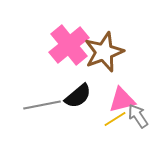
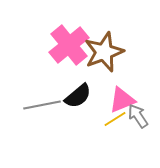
pink triangle: rotated 8 degrees counterclockwise
